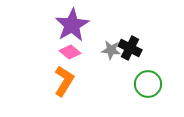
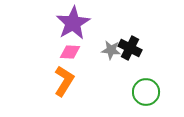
purple star: moved 1 px right, 2 px up
pink diamond: rotated 35 degrees counterclockwise
green circle: moved 2 px left, 8 px down
